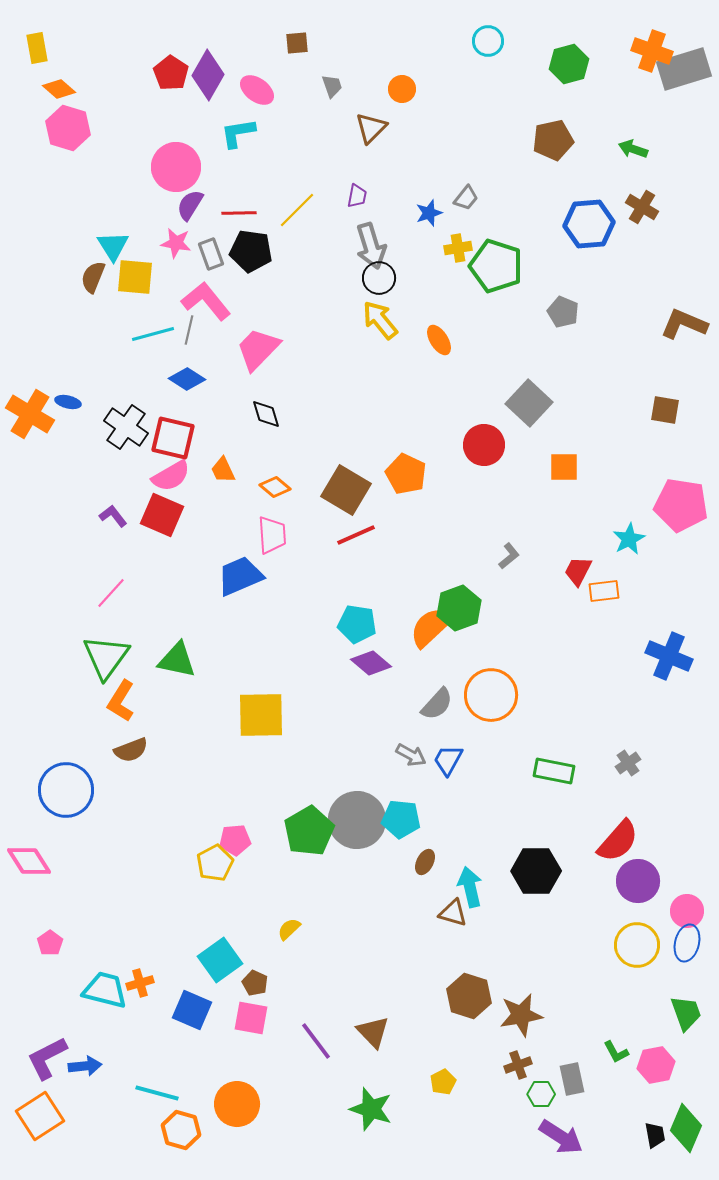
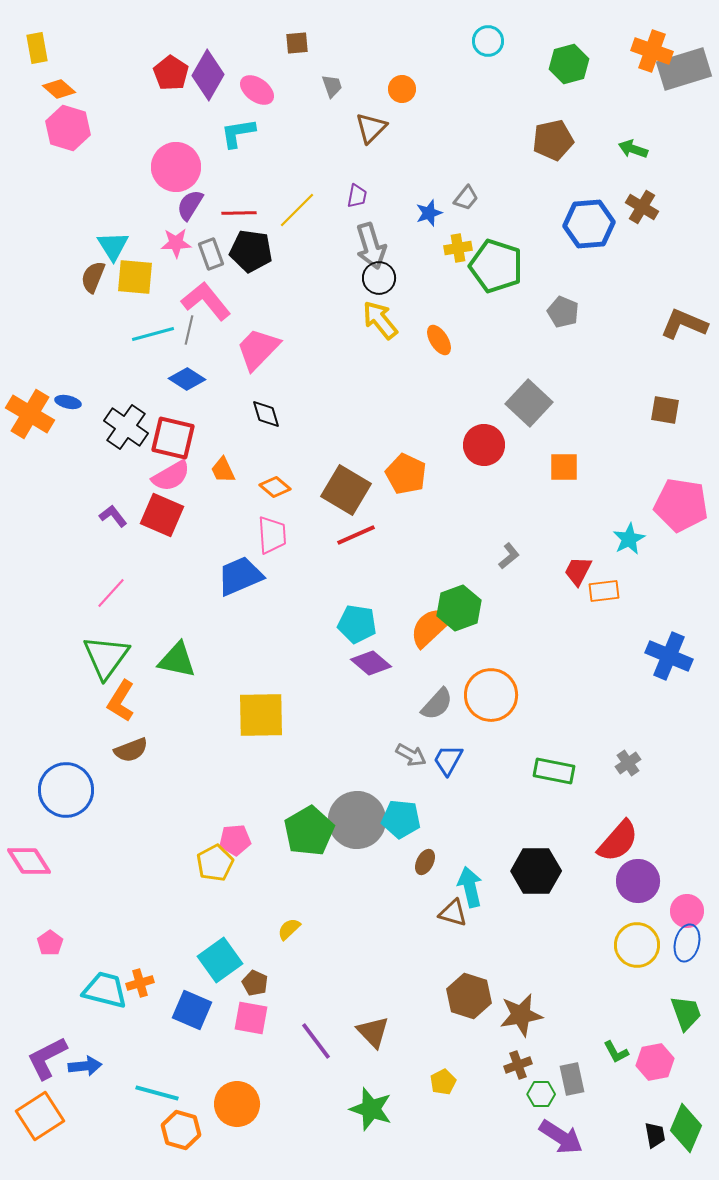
pink star at (176, 243): rotated 12 degrees counterclockwise
pink hexagon at (656, 1065): moved 1 px left, 3 px up
